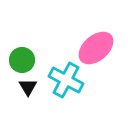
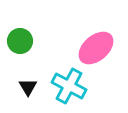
green circle: moved 2 px left, 19 px up
cyan cross: moved 3 px right, 6 px down
